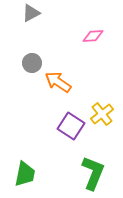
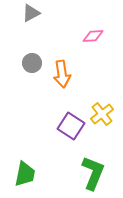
orange arrow: moved 4 px right, 8 px up; rotated 132 degrees counterclockwise
